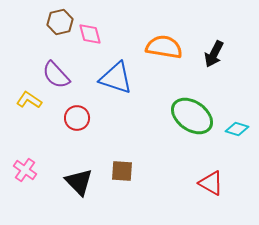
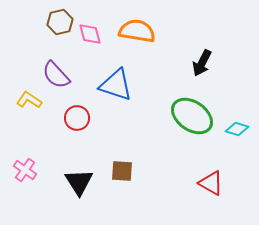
orange semicircle: moved 27 px left, 16 px up
black arrow: moved 12 px left, 9 px down
blue triangle: moved 7 px down
black triangle: rotated 12 degrees clockwise
